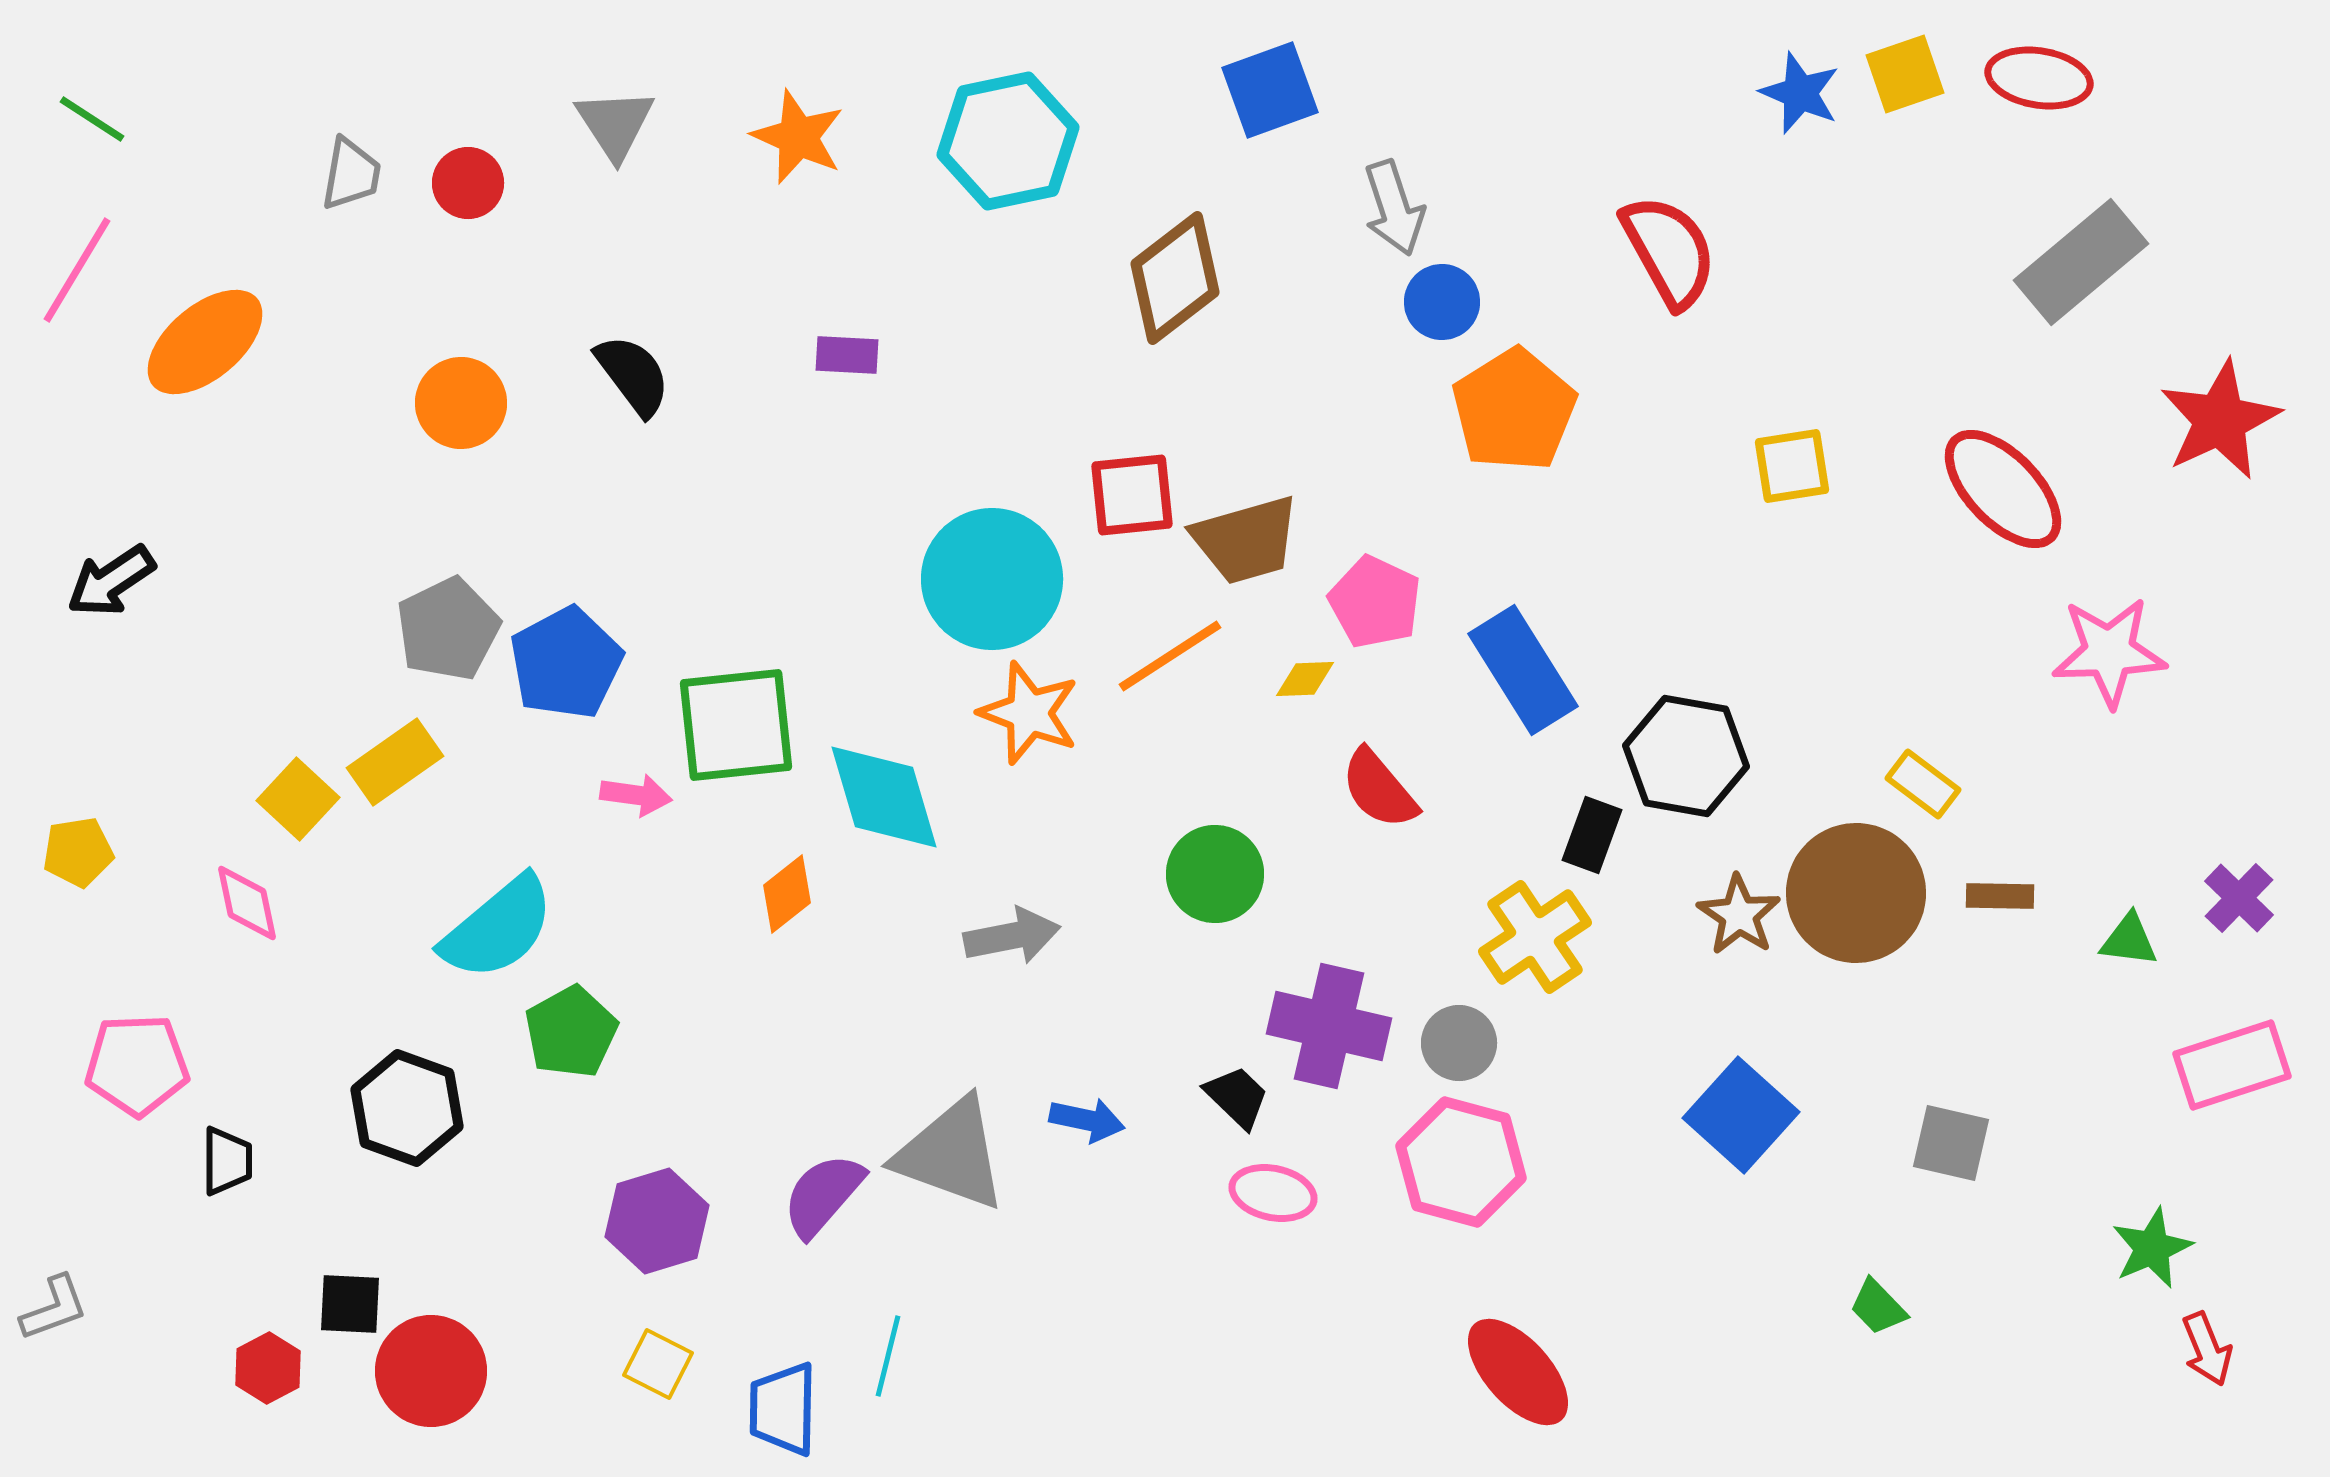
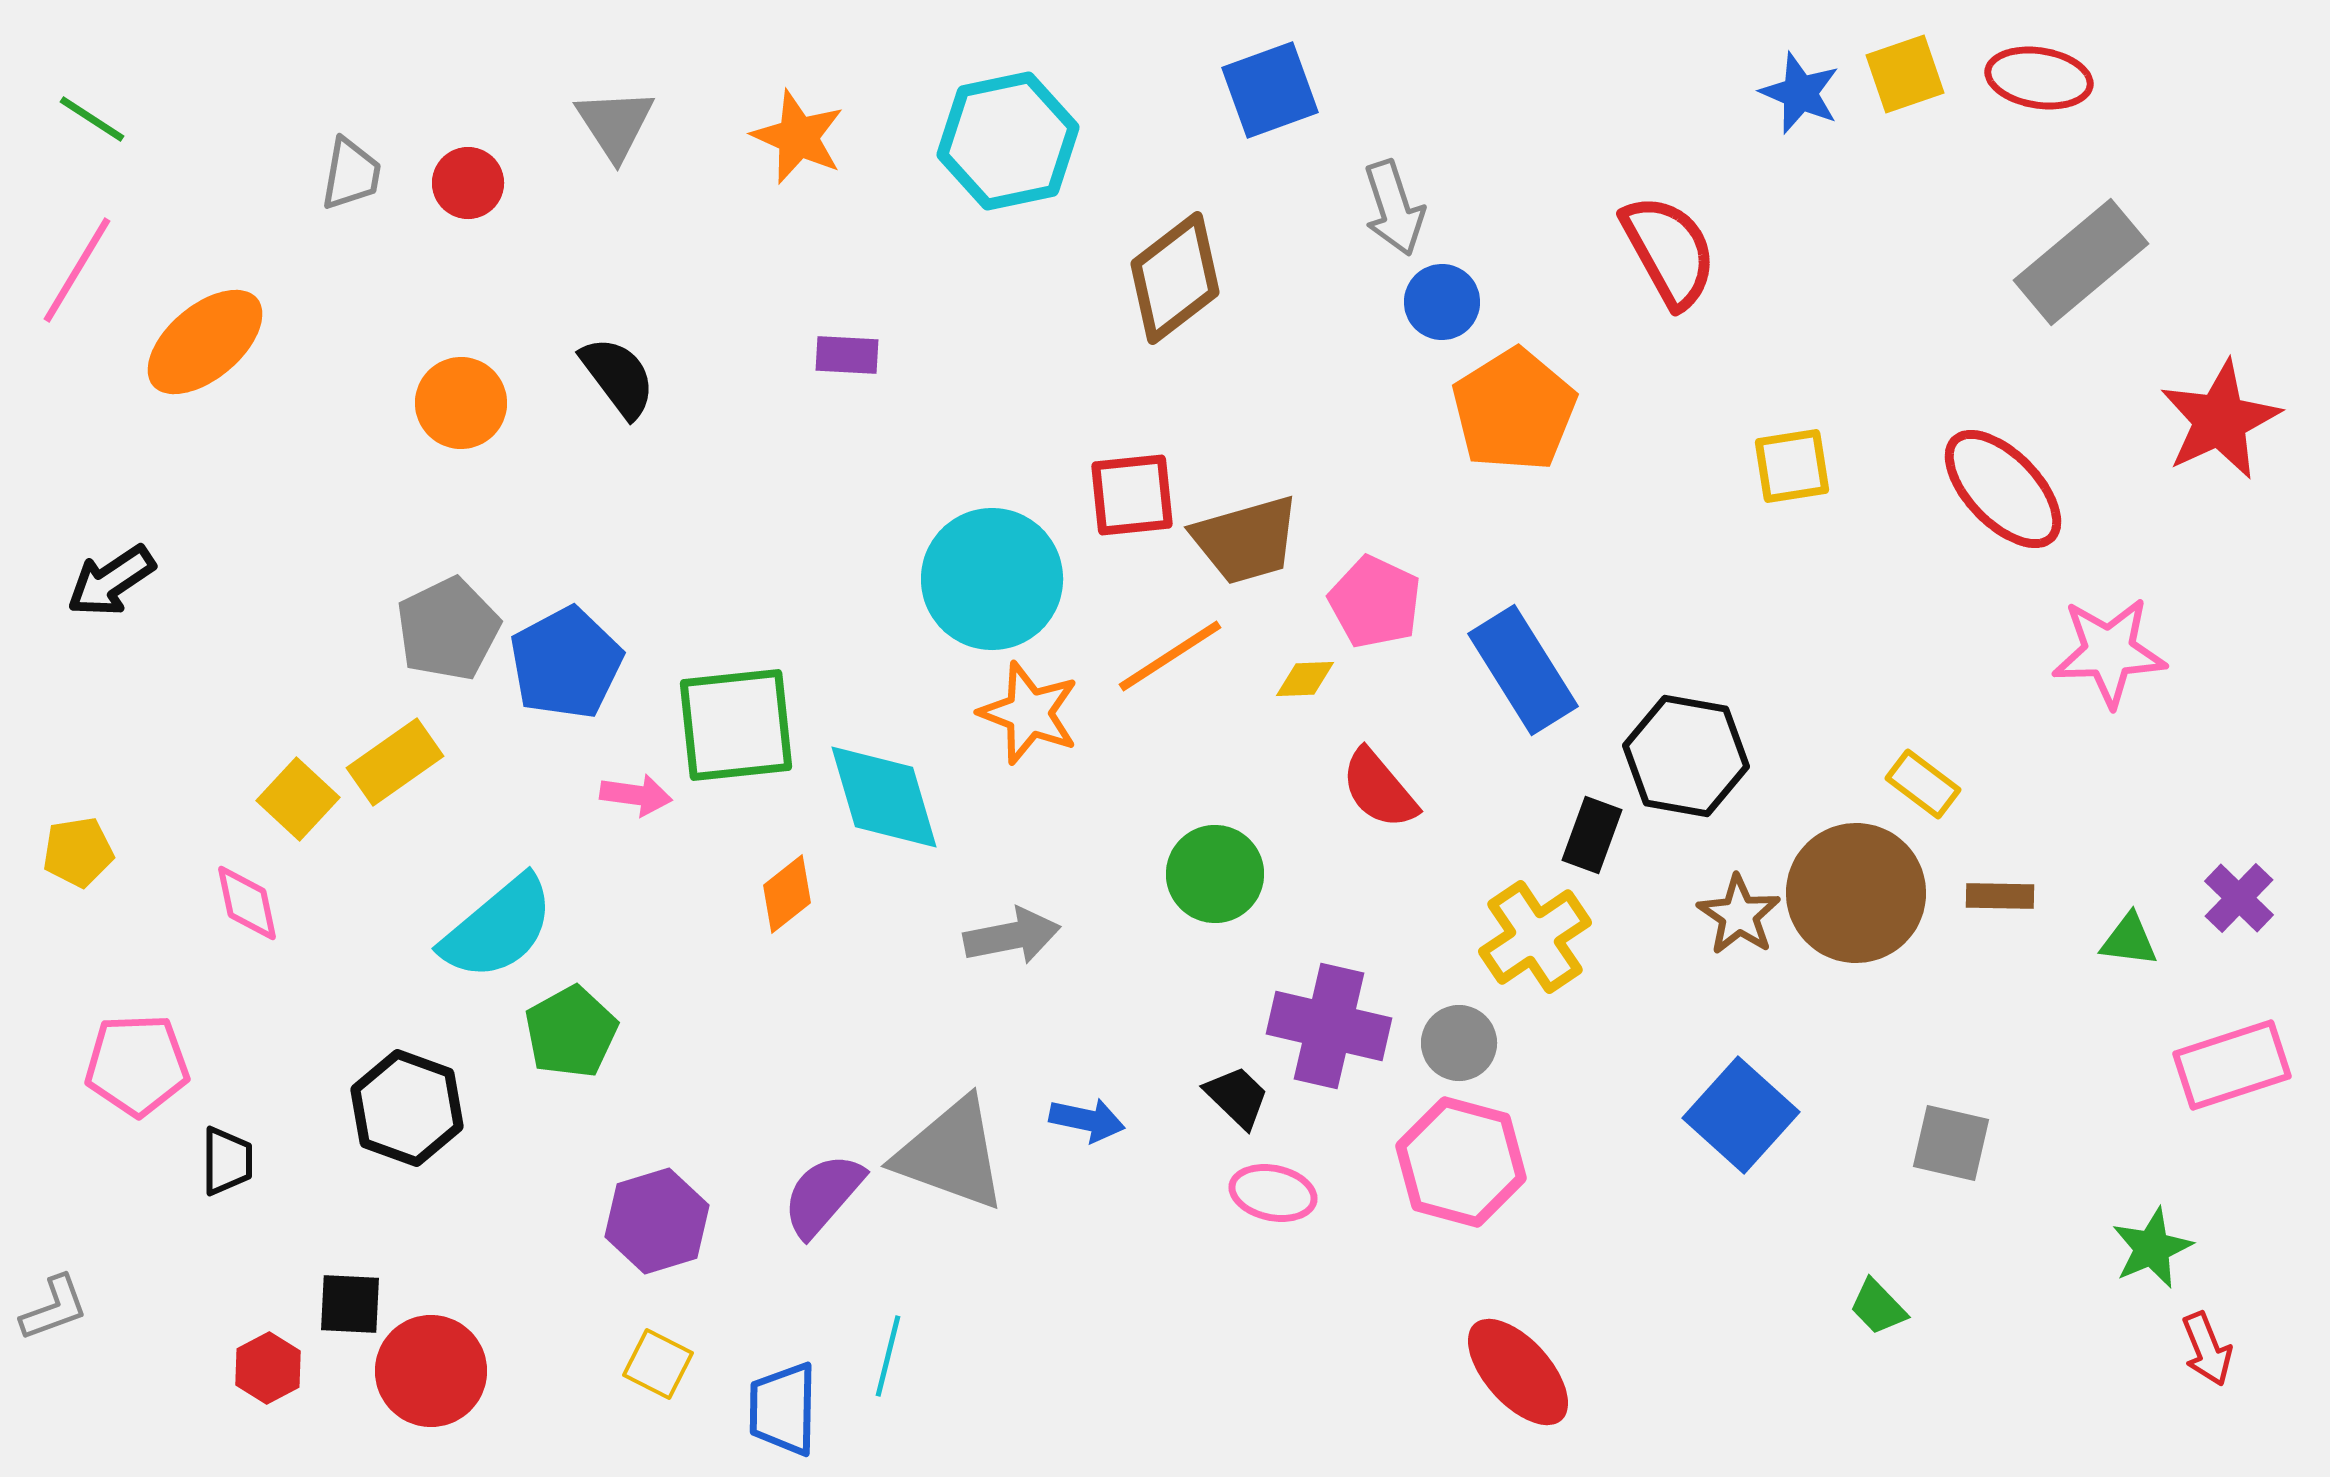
black semicircle at (633, 375): moved 15 px left, 2 px down
